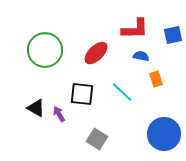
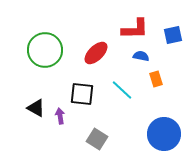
cyan line: moved 2 px up
purple arrow: moved 1 px right, 2 px down; rotated 21 degrees clockwise
